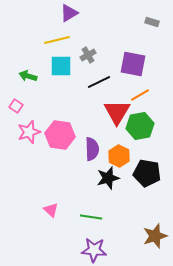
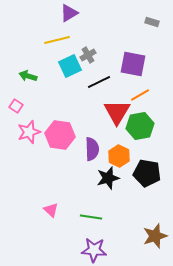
cyan square: moved 9 px right; rotated 25 degrees counterclockwise
